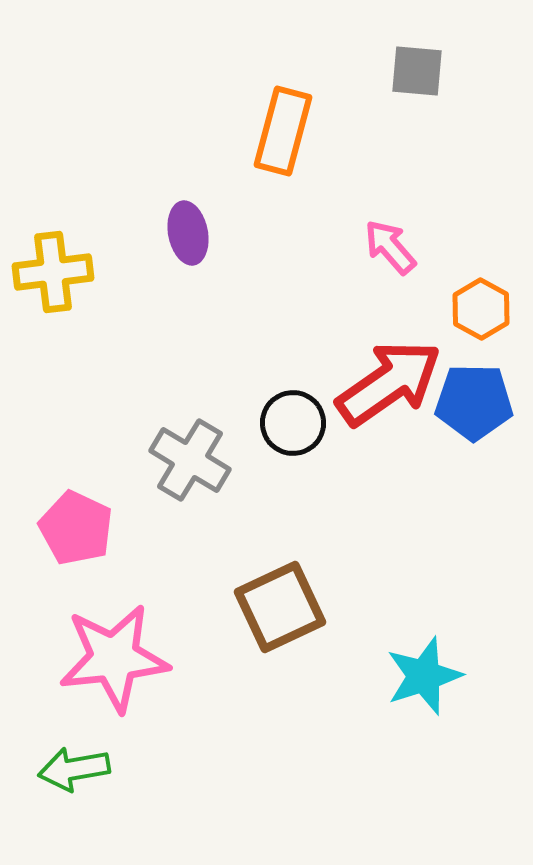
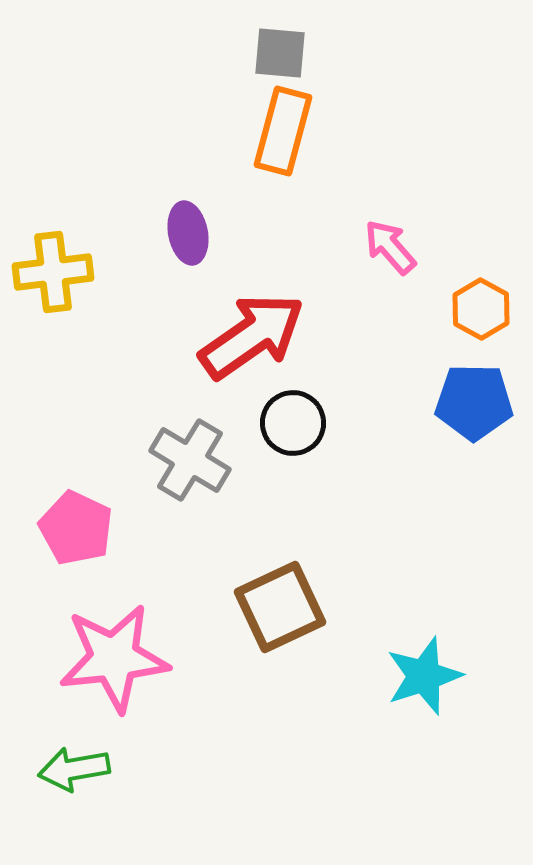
gray square: moved 137 px left, 18 px up
red arrow: moved 137 px left, 47 px up
